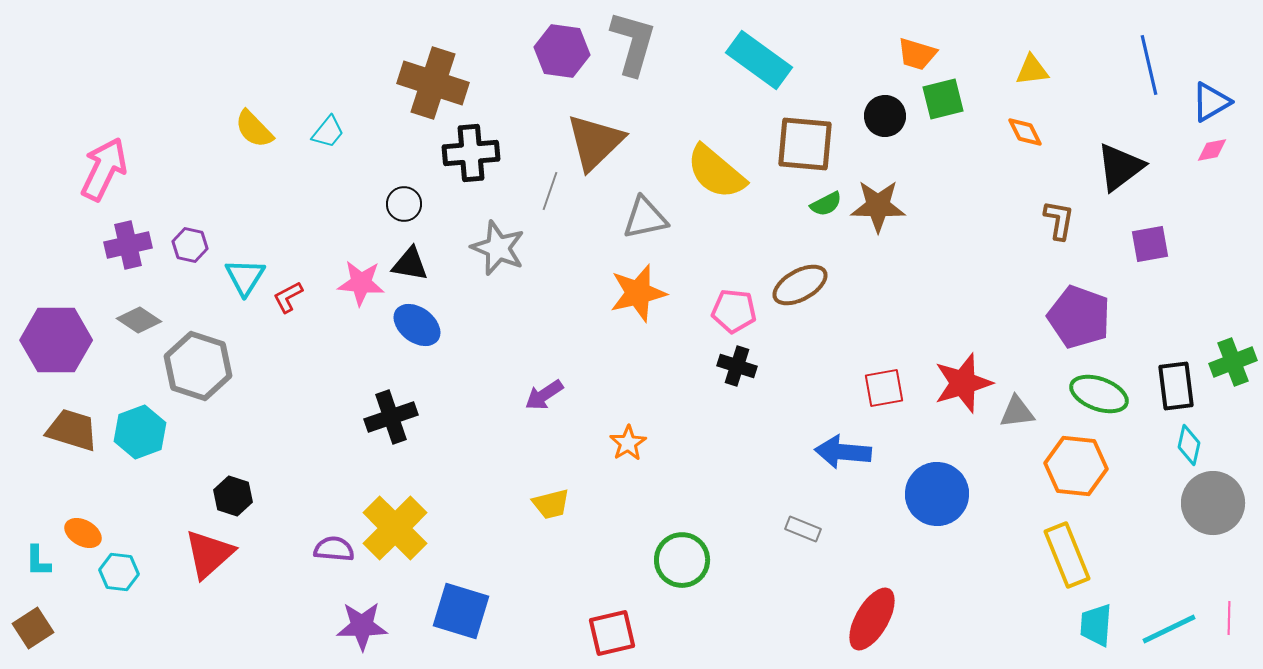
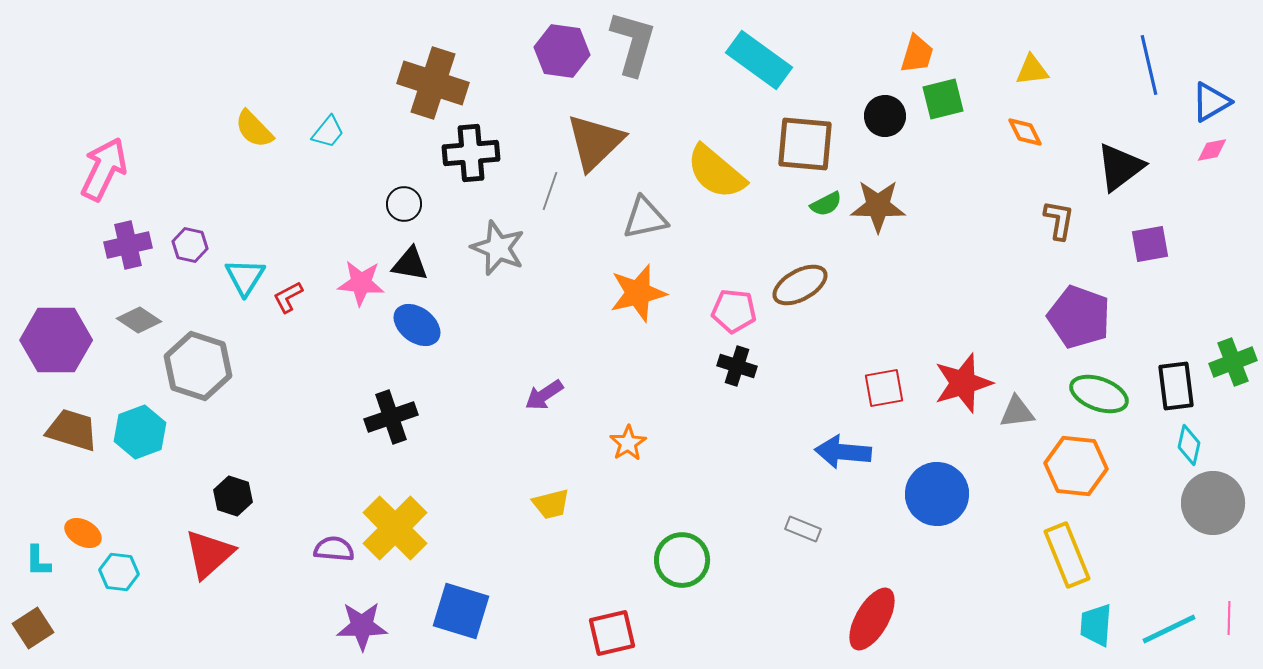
orange trapezoid at (917, 54): rotated 90 degrees counterclockwise
